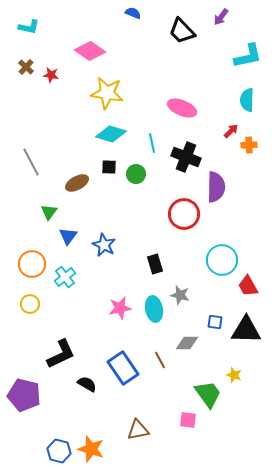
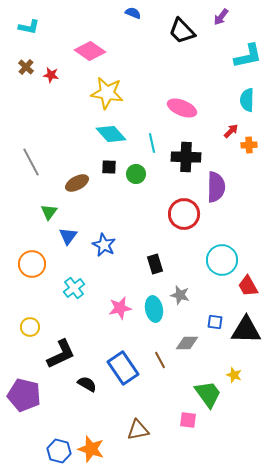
cyan diamond at (111, 134): rotated 32 degrees clockwise
black cross at (186, 157): rotated 20 degrees counterclockwise
cyan cross at (65, 277): moved 9 px right, 11 px down
yellow circle at (30, 304): moved 23 px down
